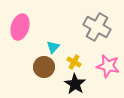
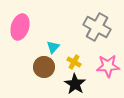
pink star: rotated 15 degrees counterclockwise
